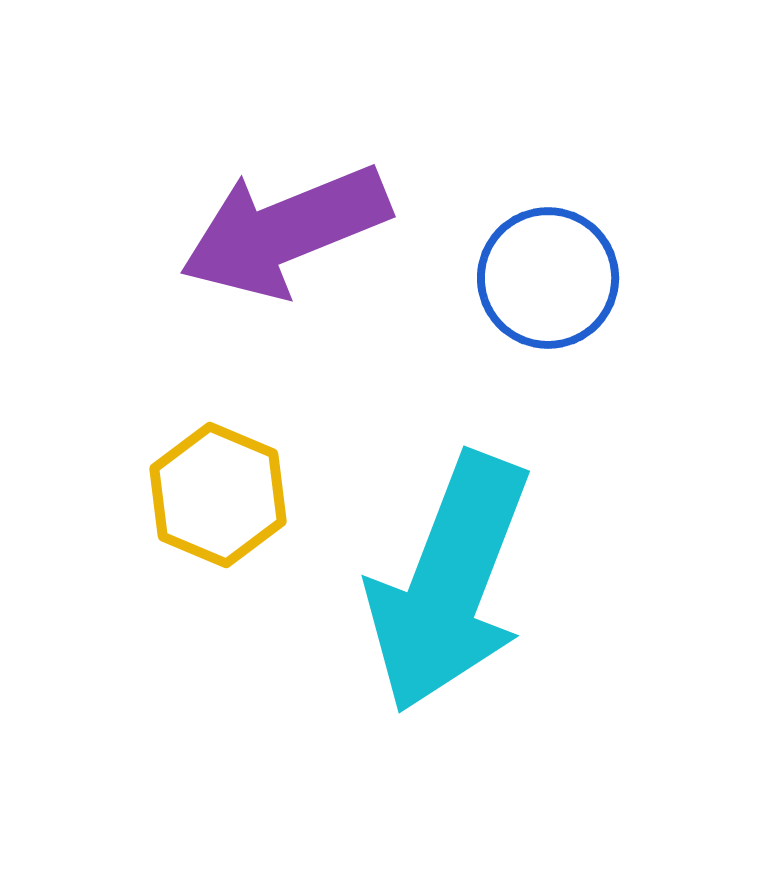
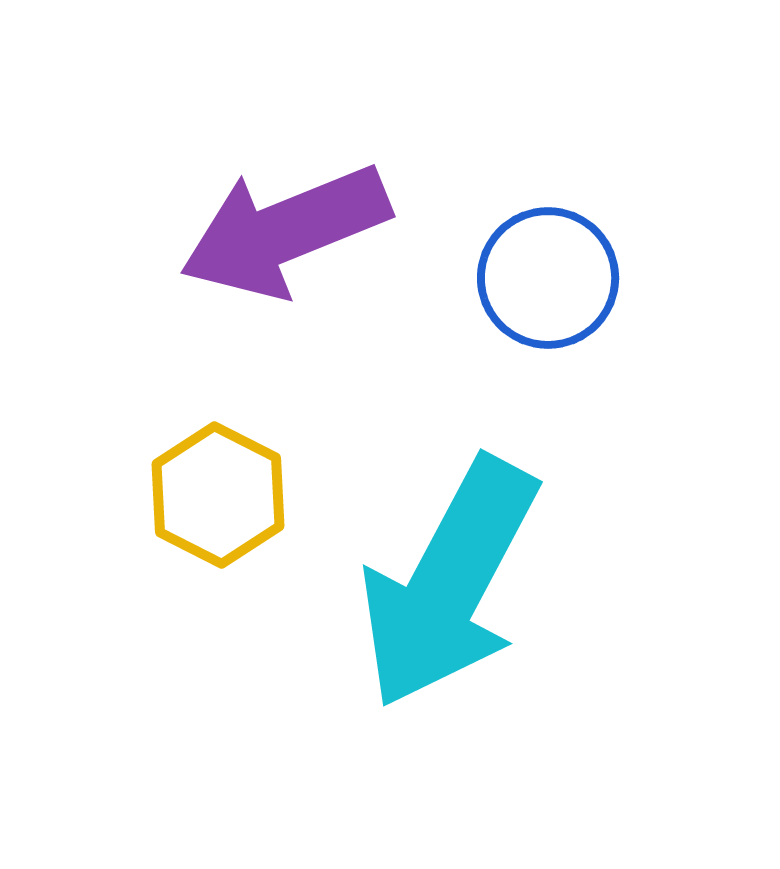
yellow hexagon: rotated 4 degrees clockwise
cyan arrow: rotated 7 degrees clockwise
